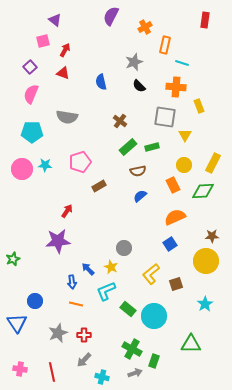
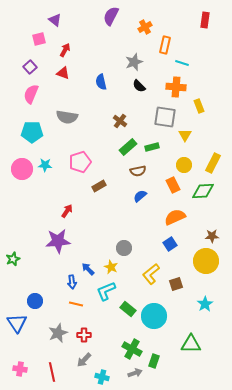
pink square at (43, 41): moved 4 px left, 2 px up
